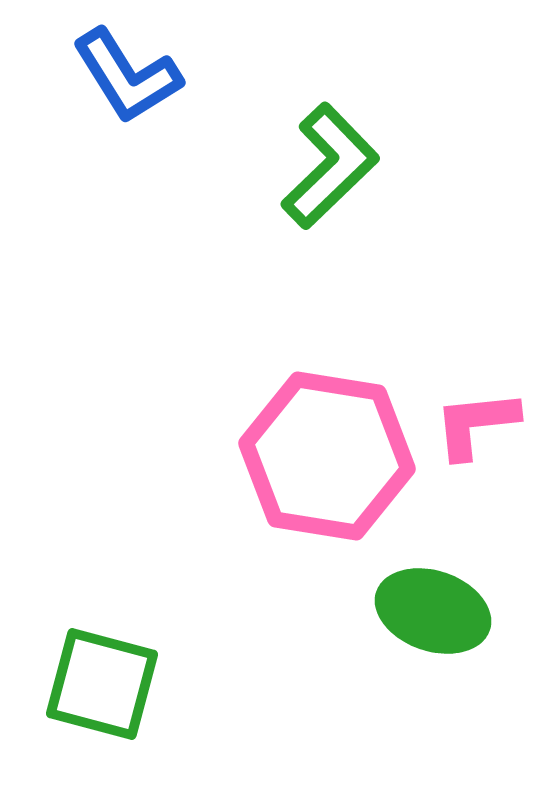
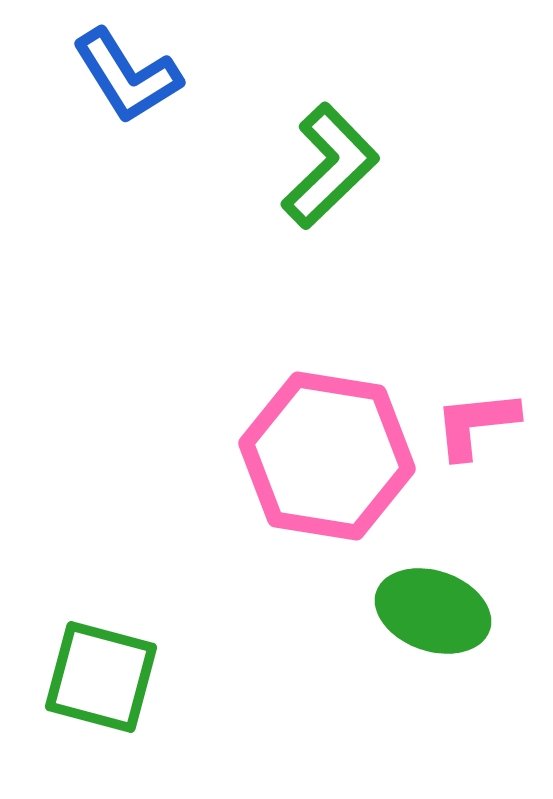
green square: moved 1 px left, 7 px up
